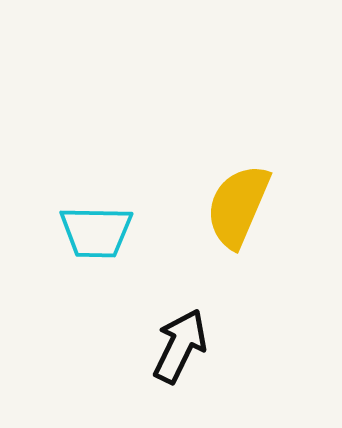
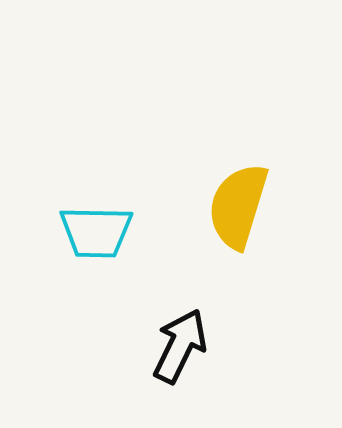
yellow semicircle: rotated 6 degrees counterclockwise
